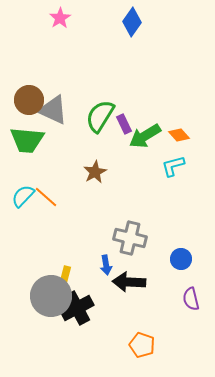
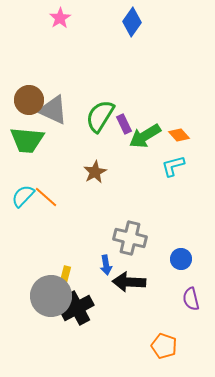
orange pentagon: moved 22 px right, 1 px down
